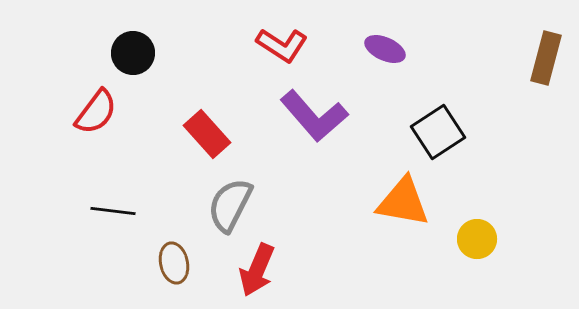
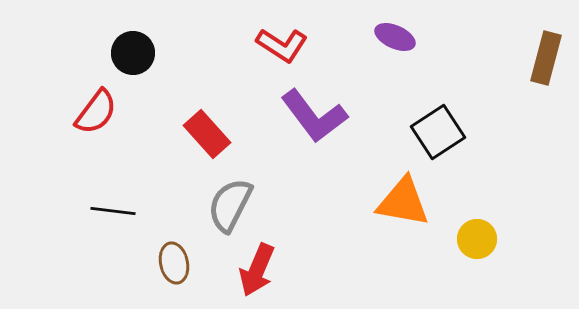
purple ellipse: moved 10 px right, 12 px up
purple L-shape: rotated 4 degrees clockwise
